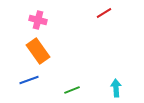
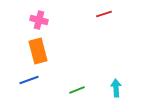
red line: moved 1 px down; rotated 14 degrees clockwise
pink cross: moved 1 px right
orange rectangle: rotated 20 degrees clockwise
green line: moved 5 px right
